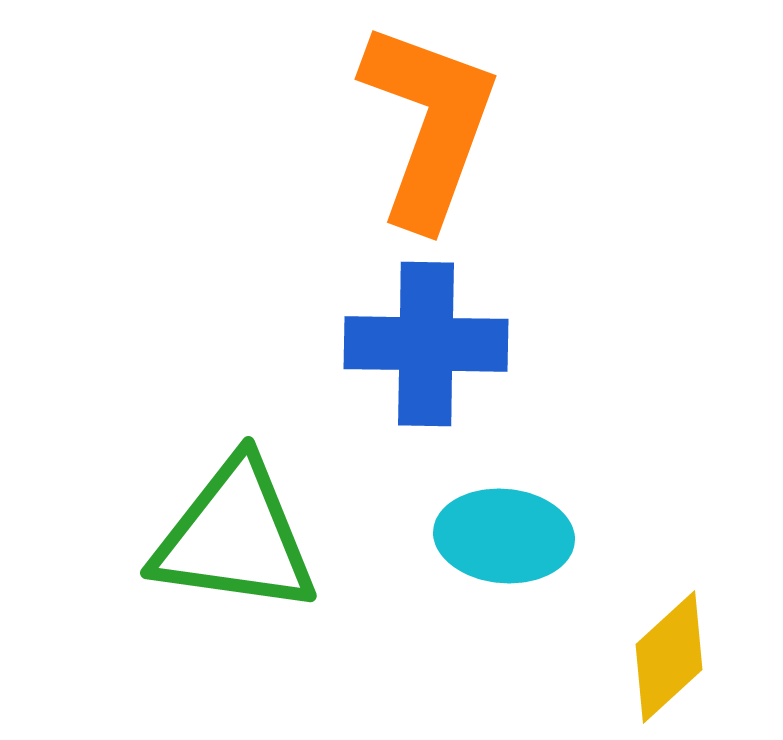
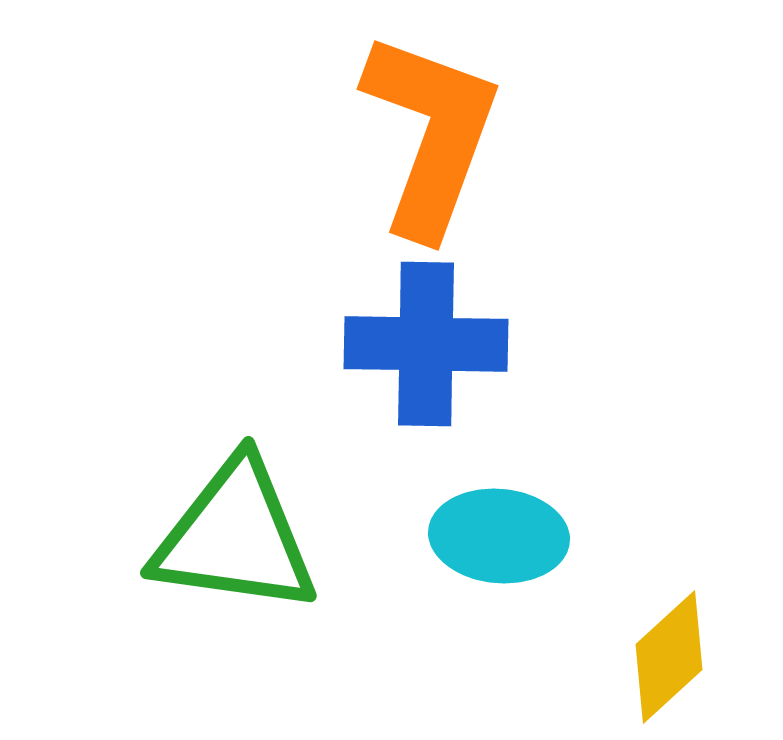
orange L-shape: moved 2 px right, 10 px down
cyan ellipse: moved 5 px left
